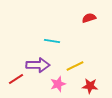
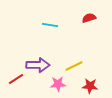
cyan line: moved 2 px left, 16 px up
yellow line: moved 1 px left
pink star: rotated 14 degrees clockwise
